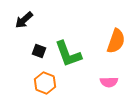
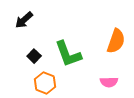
black square: moved 5 px left, 5 px down; rotated 24 degrees clockwise
